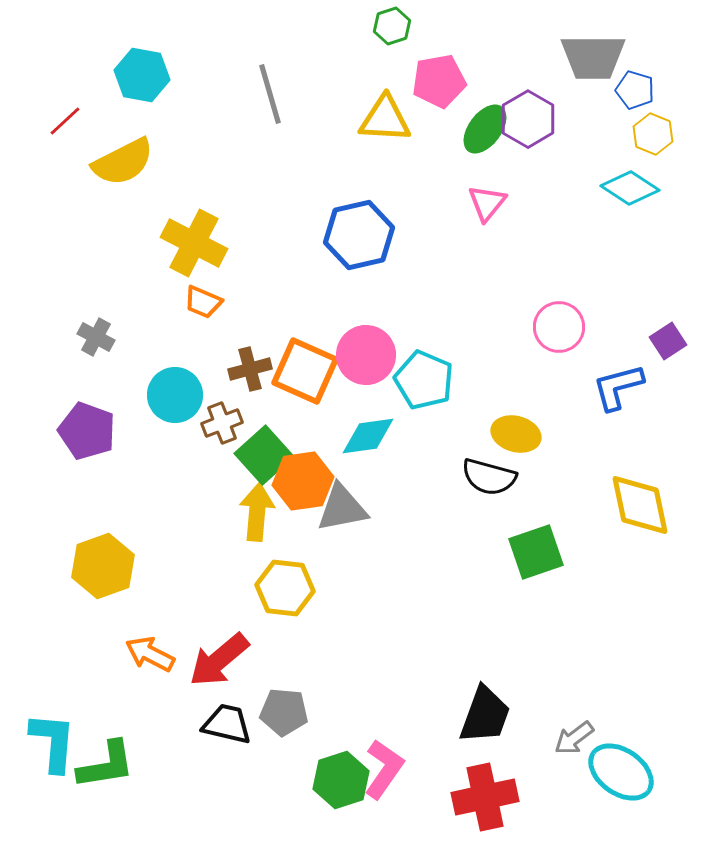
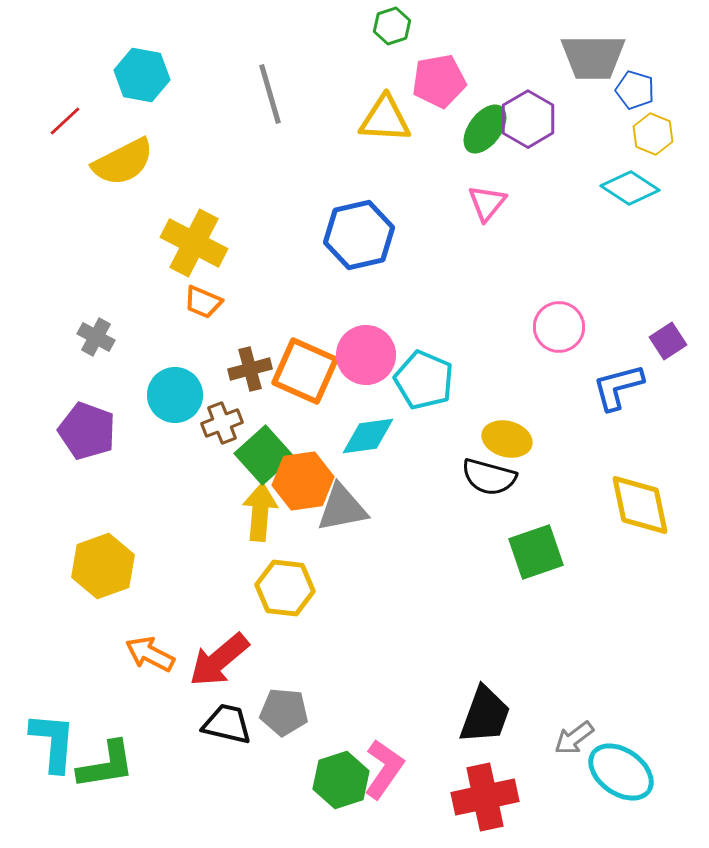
yellow ellipse at (516, 434): moved 9 px left, 5 px down
yellow arrow at (257, 512): moved 3 px right
